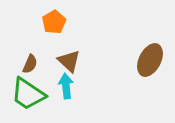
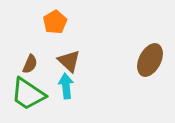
orange pentagon: moved 1 px right
